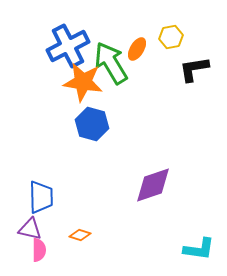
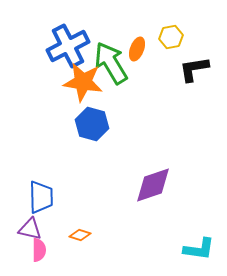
orange ellipse: rotated 10 degrees counterclockwise
